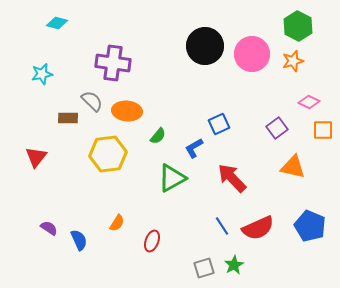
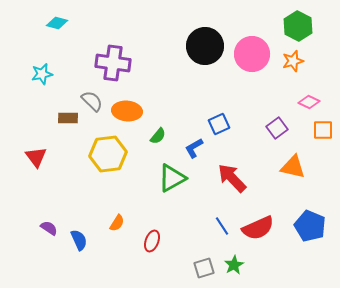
red triangle: rotated 15 degrees counterclockwise
